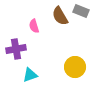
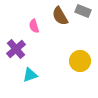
gray rectangle: moved 2 px right
purple cross: rotated 30 degrees counterclockwise
yellow circle: moved 5 px right, 6 px up
